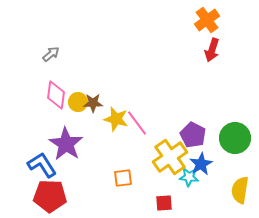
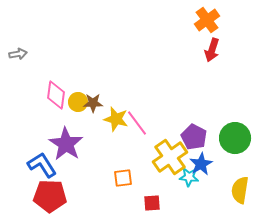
gray arrow: moved 33 px left; rotated 30 degrees clockwise
purple pentagon: moved 1 px right, 2 px down
red square: moved 12 px left
